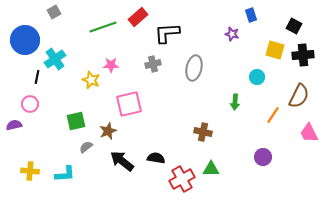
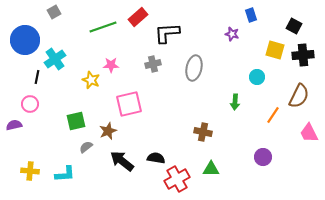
red cross: moved 5 px left
